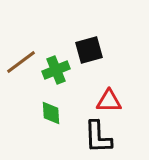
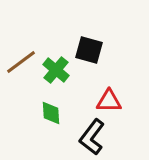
black square: rotated 32 degrees clockwise
green cross: rotated 28 degrees counterclockwise
black L-shape: moved 6 px left; rotated 39 degrees clockwise
